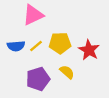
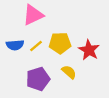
blue semicircle: moved 1 px left, 1 px up
yellow semicircle: moved 2 px right
